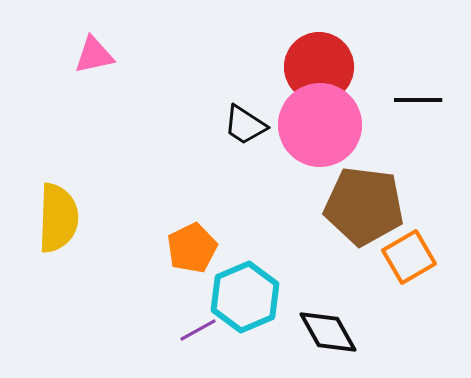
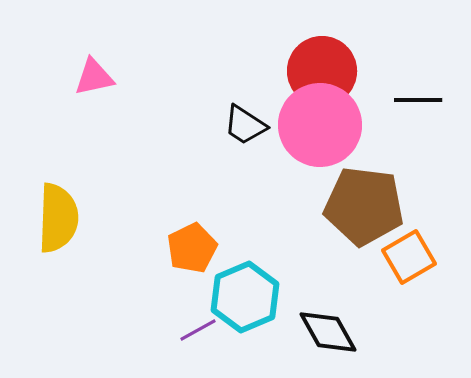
pink triangle: moved 22 px down
red circle: moved 3 px right, 4 px down
